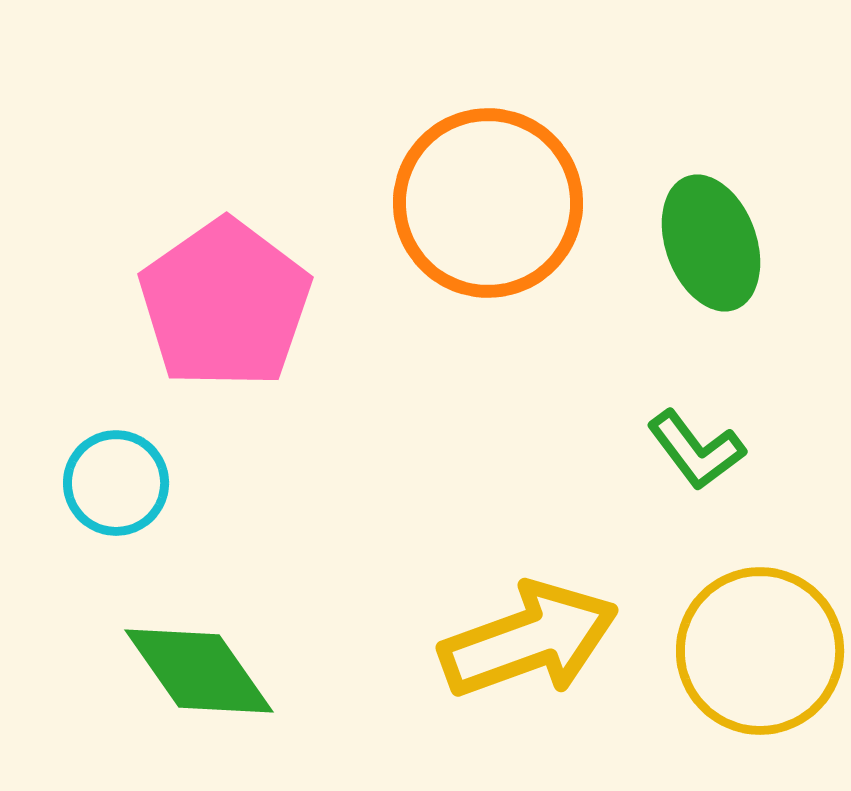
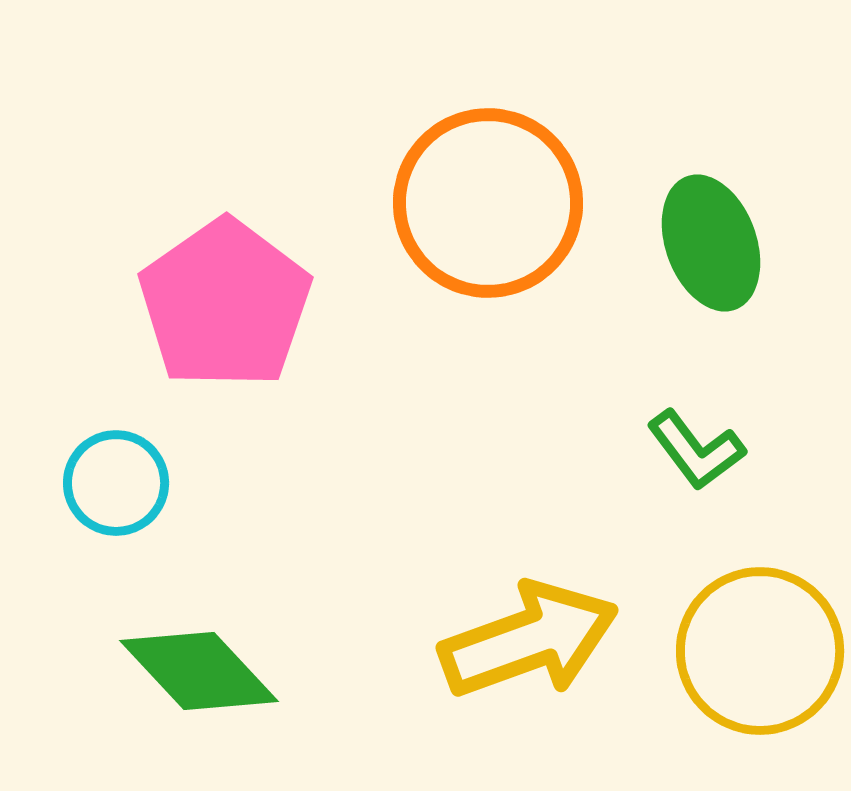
green diamond: rotated 8 degrees counterclockwise
